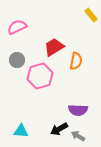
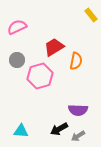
gray arrow: rotated 64 degrees counterclockwise
